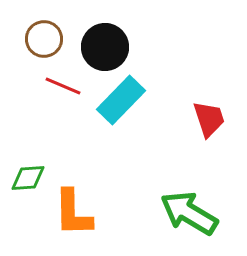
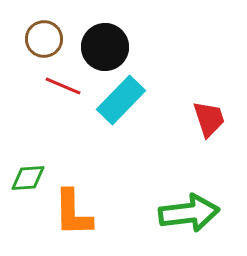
green arrow: rotated 142 degrees clockwise
